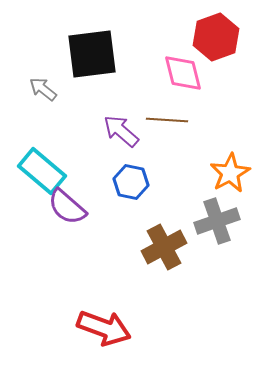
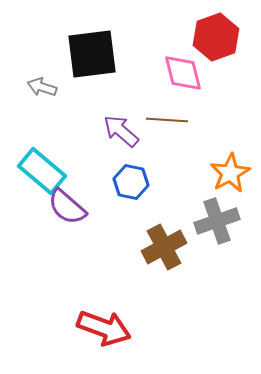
gray arrow: moved 1 px left, 2 px up; rotated 20 degrees counterclockwise
